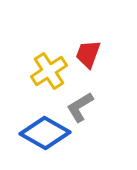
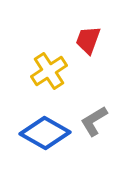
red trapezoid: moved 14 px up
gray L-shape: moved 14 px right, 14 px down
